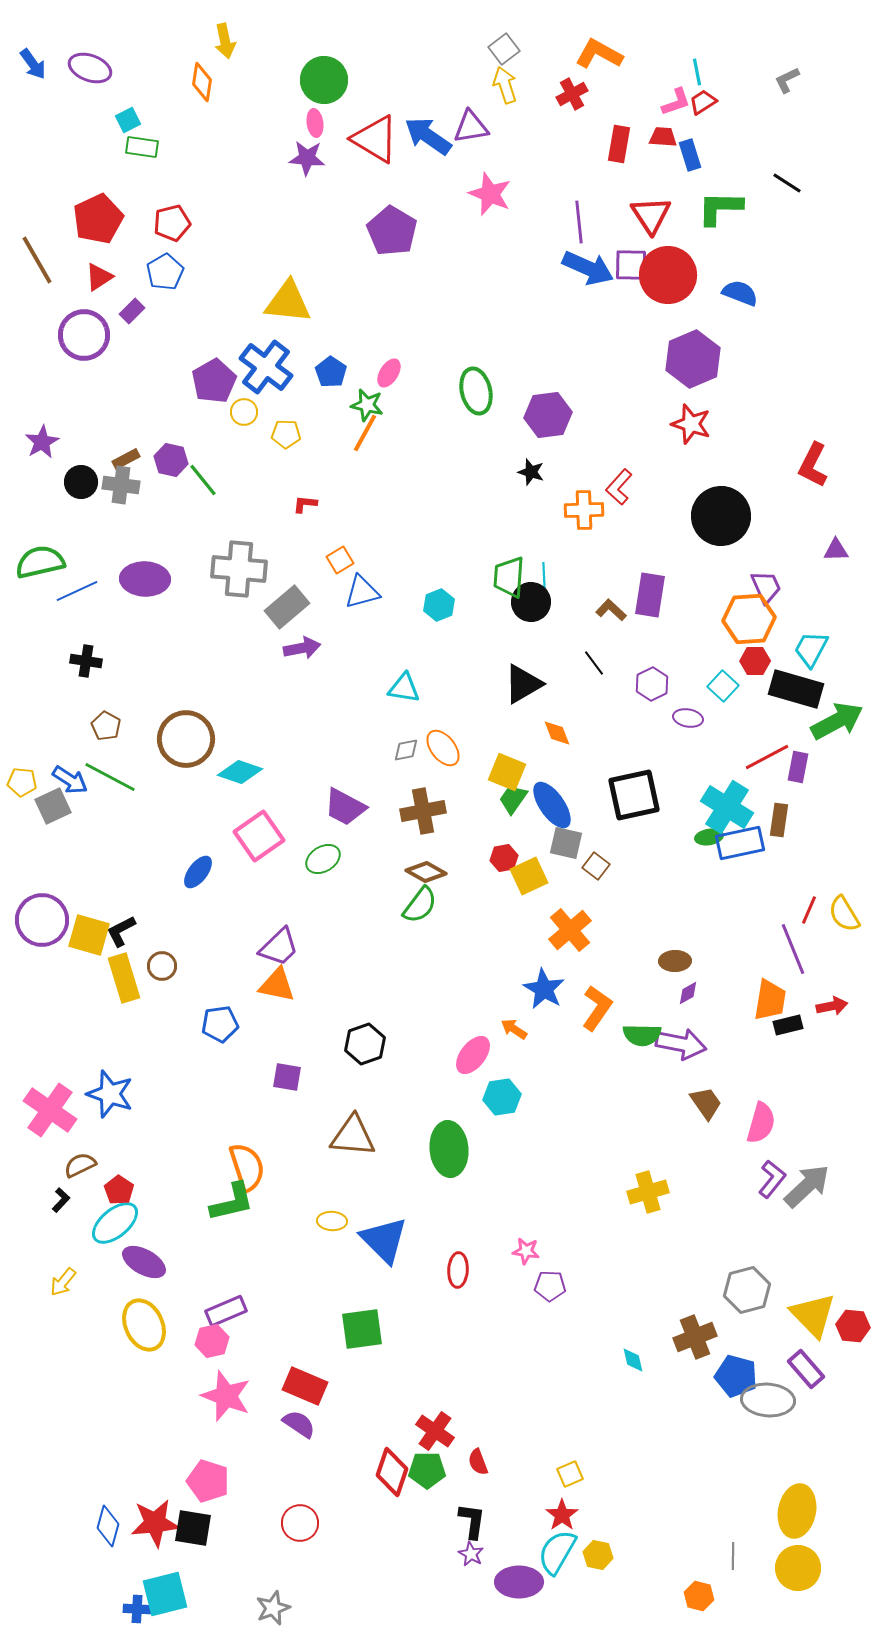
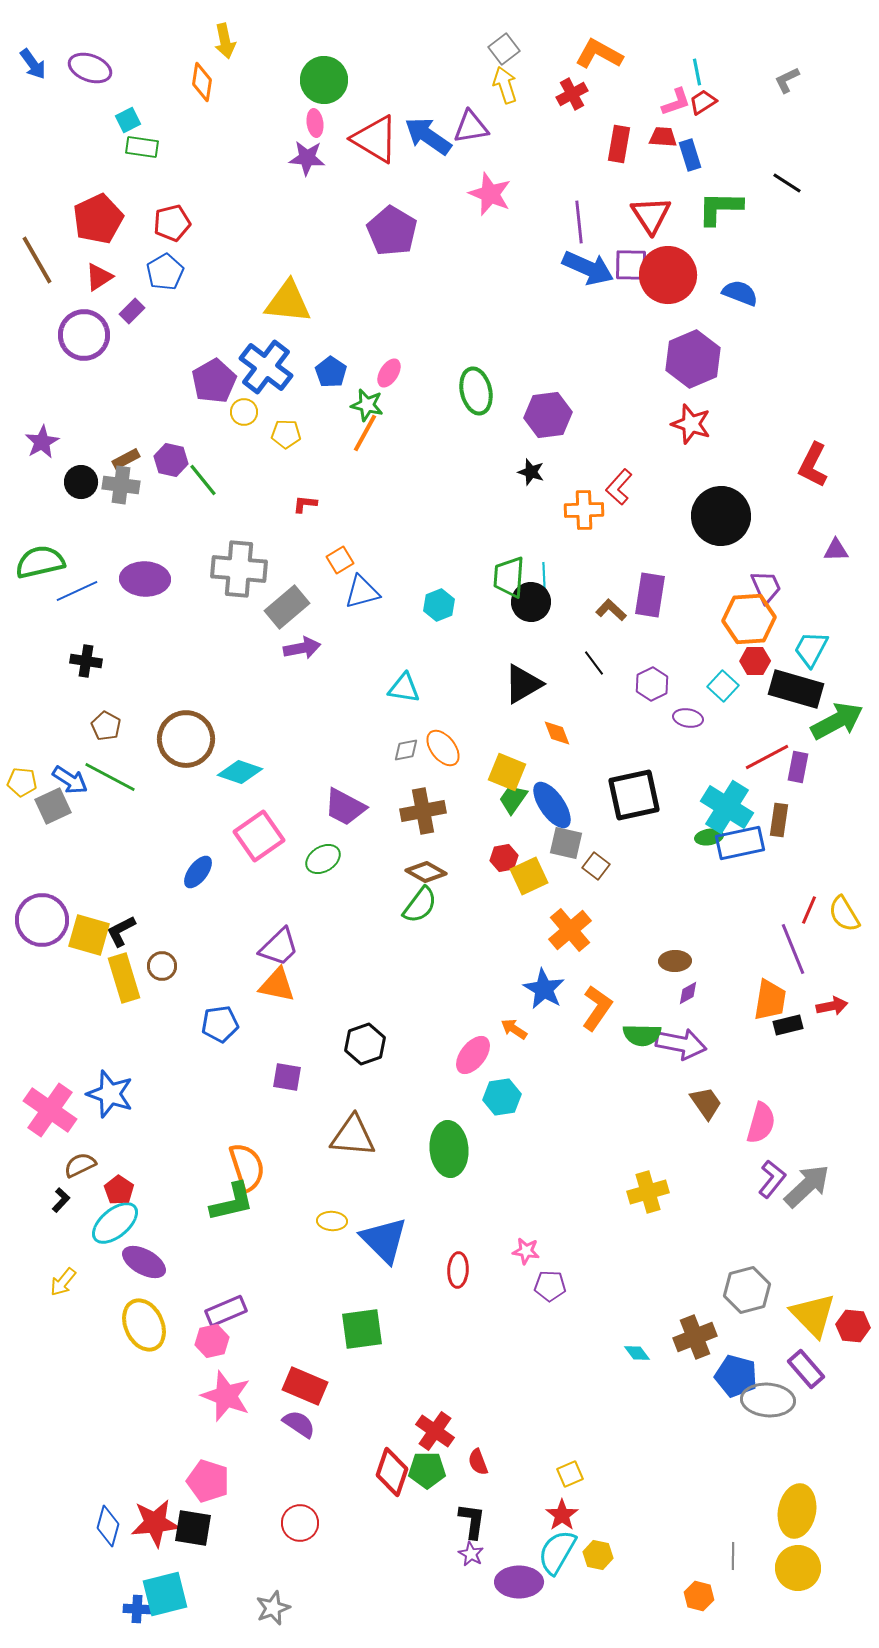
cyan diamond at (633, 1360): moved 4 px right, 7 px up; rotated 24 degrees counterclockwise
